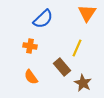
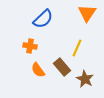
orange semicircle: moved 7 px right, 7 px up
brown star: moved 2 px right, 4 px up
